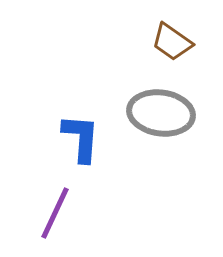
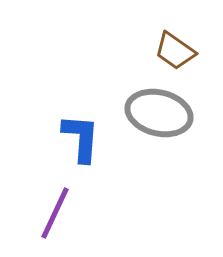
brown trapezoid: moved 3 px right, 9 px down
gray ellipse: moved 2 px left; rotated 6 degrees clockwise
